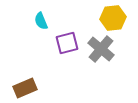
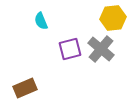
purple square: moved 3 px right, 6 px down
